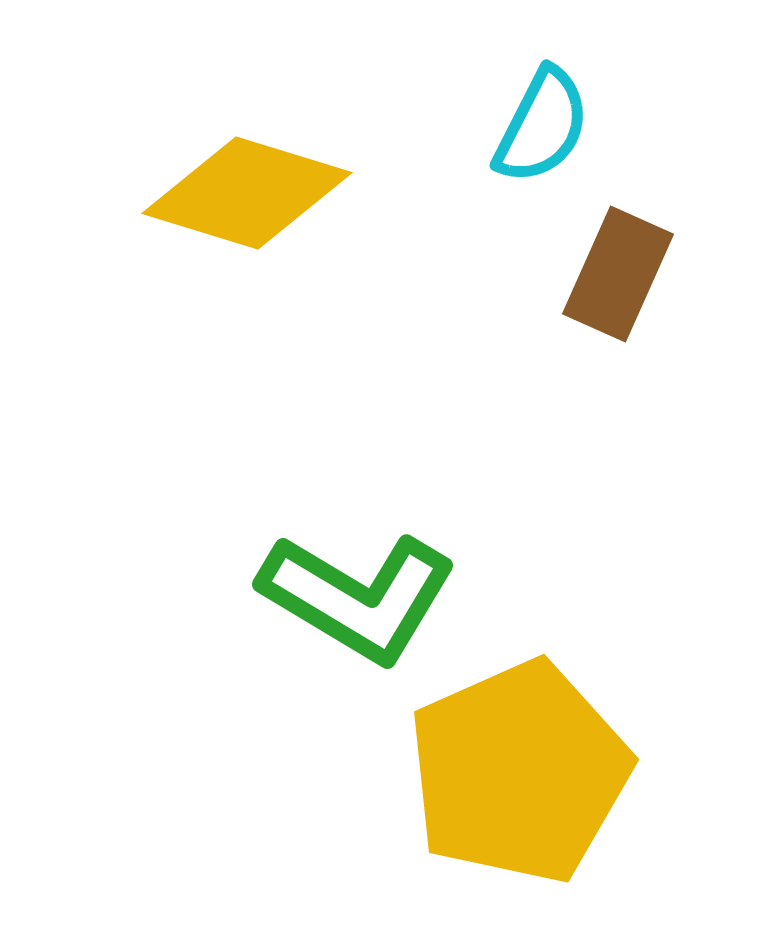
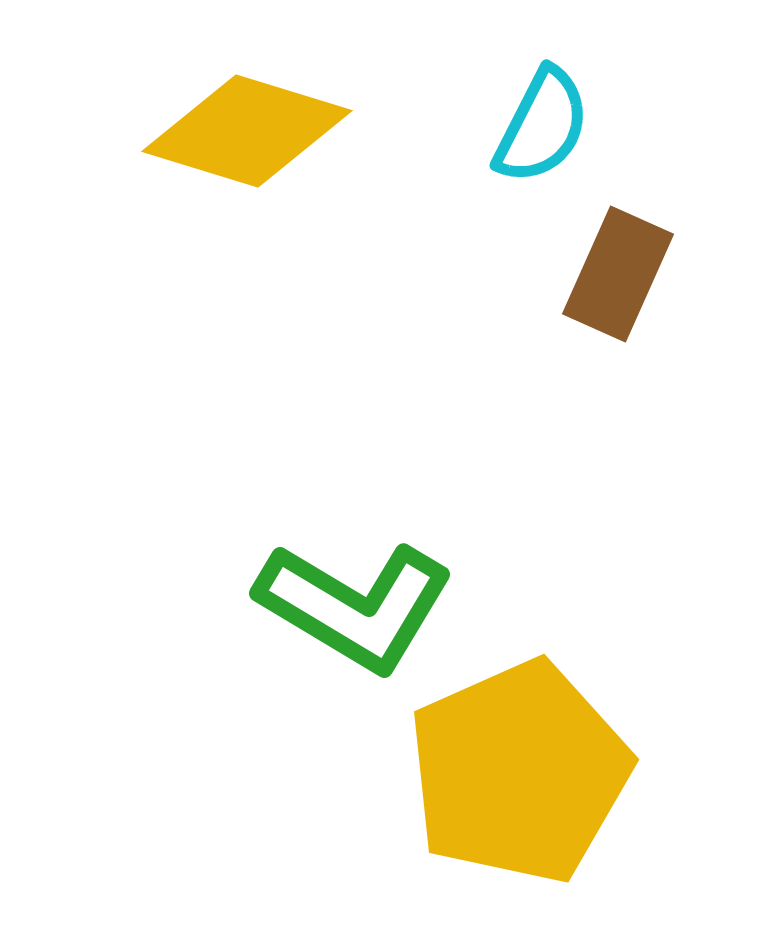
yellow diamond: moved 62 px up
green L-shape: moved 3 px left, 9 px down
